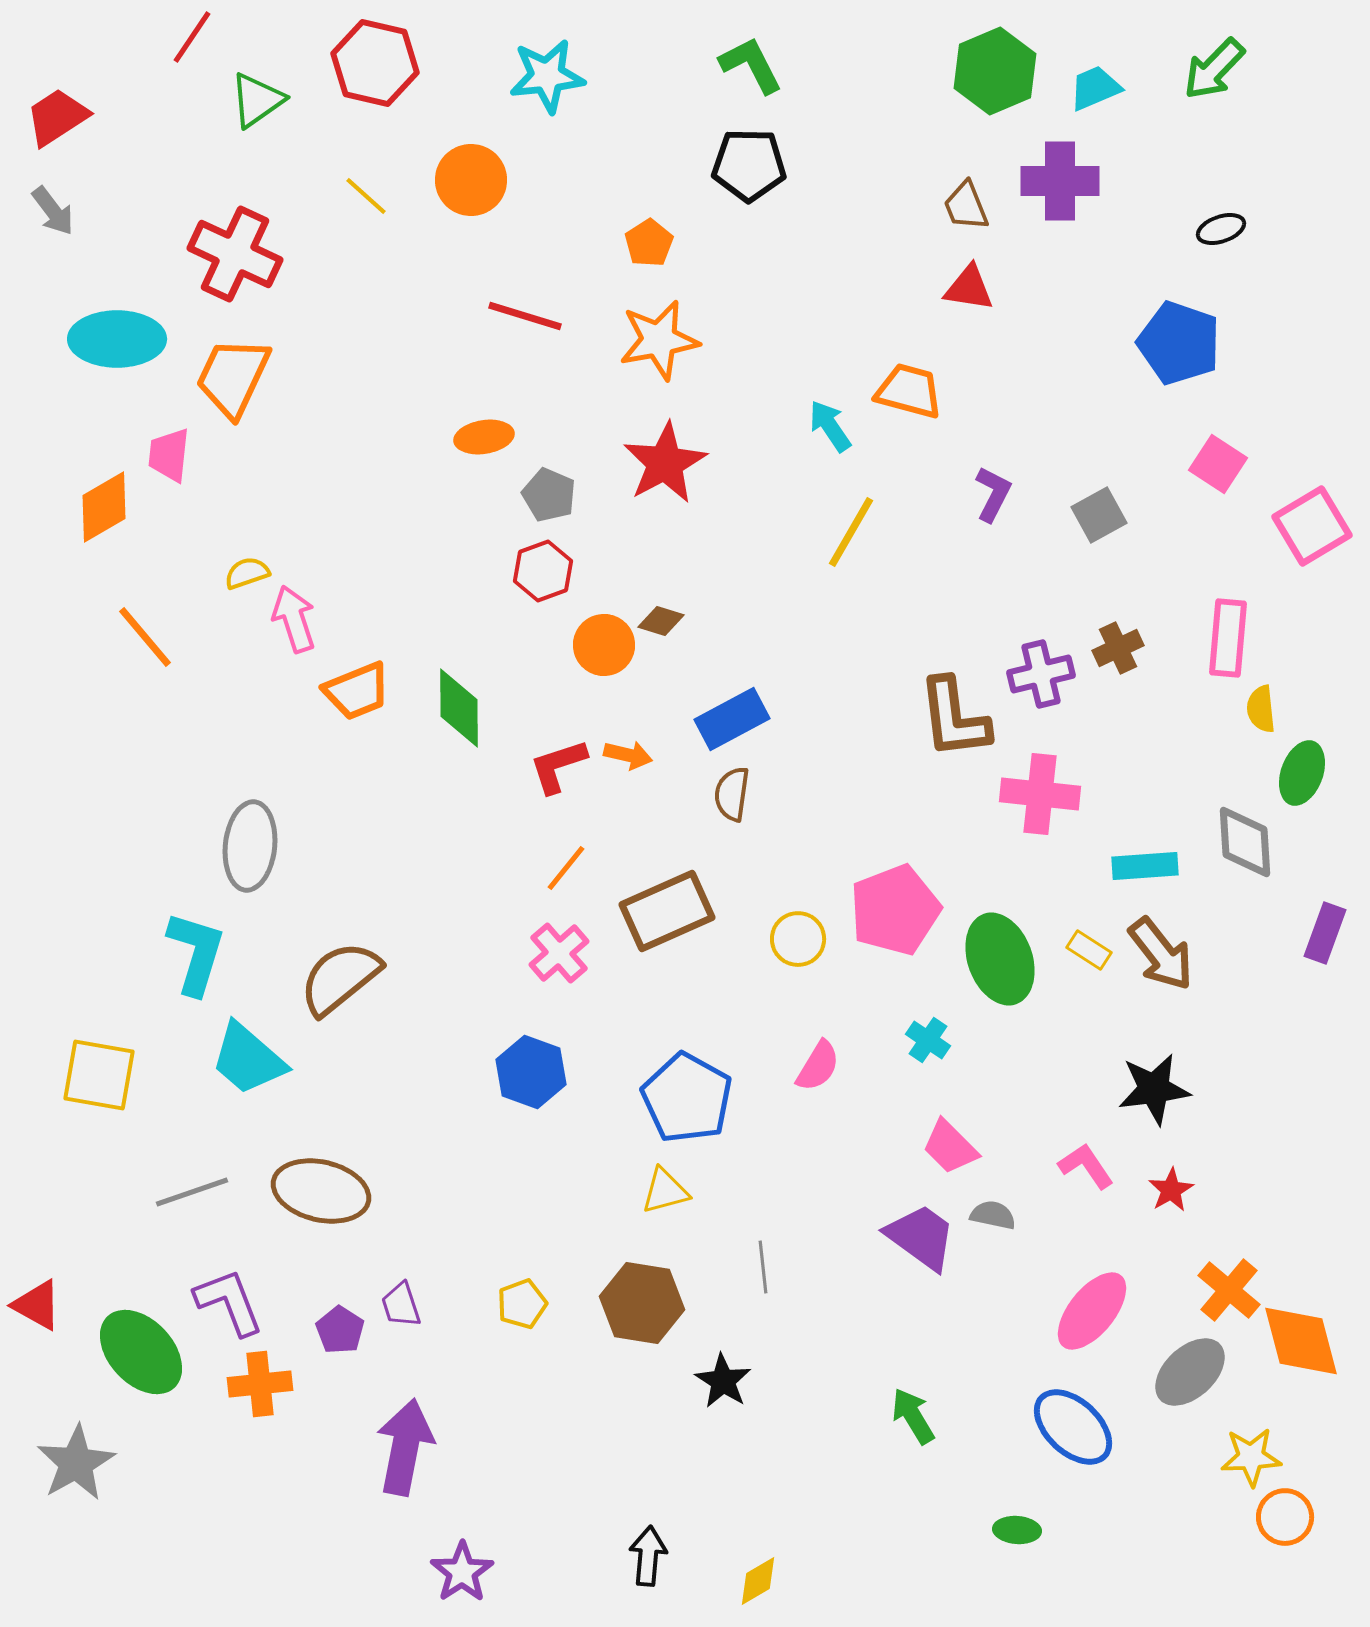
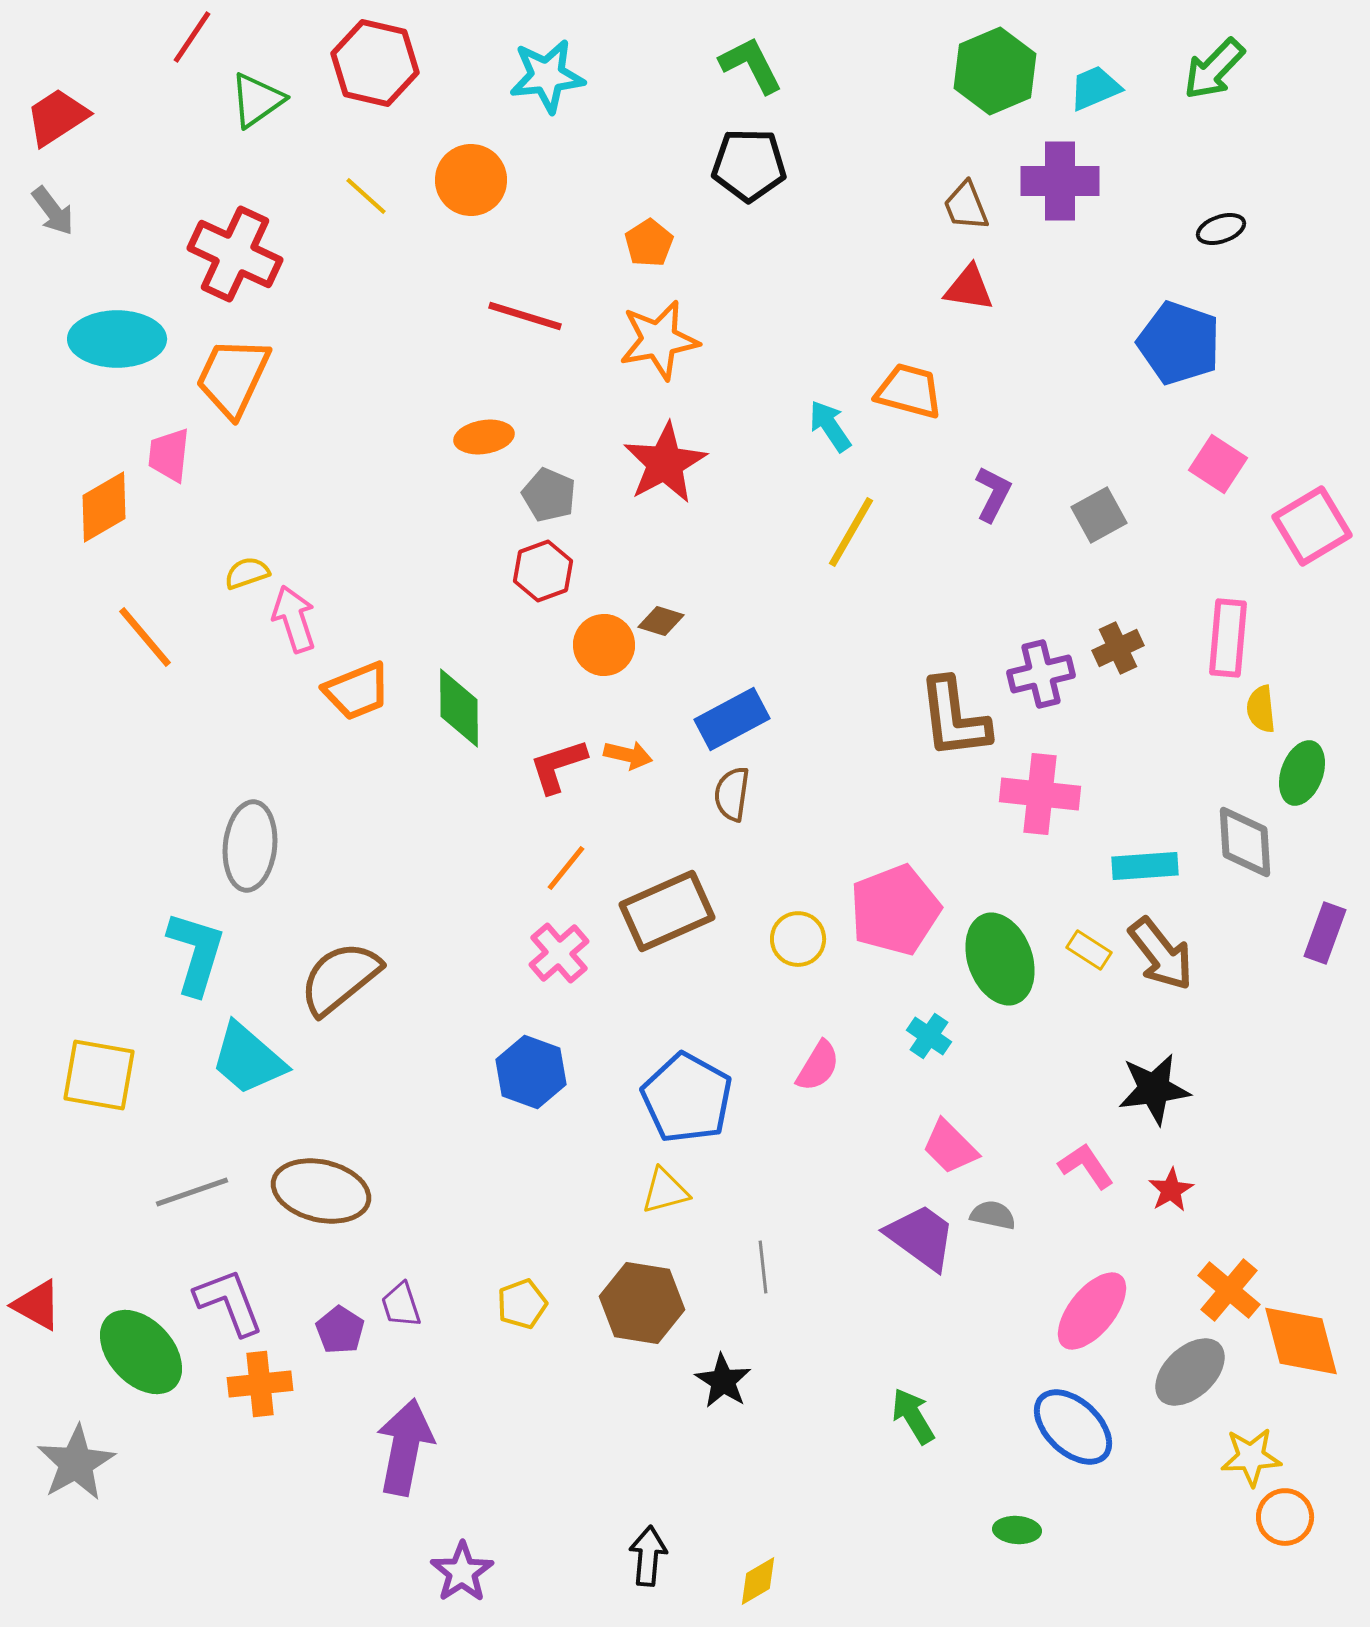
cyan cross at (928, 1040): moved 1 px right, 4 px up
